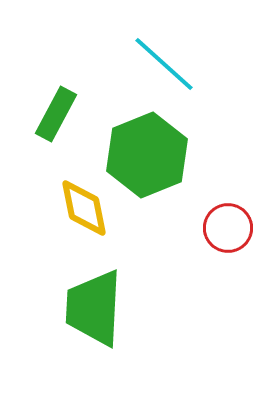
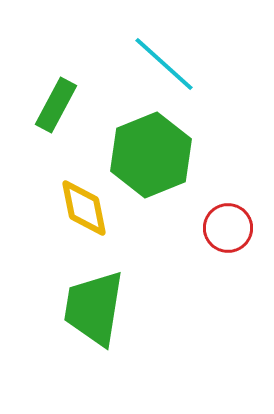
green rectangle: moved 9 px up
green hexagon: moved 4 px right
green trapezoid: rotated 6 degrees clockwise
